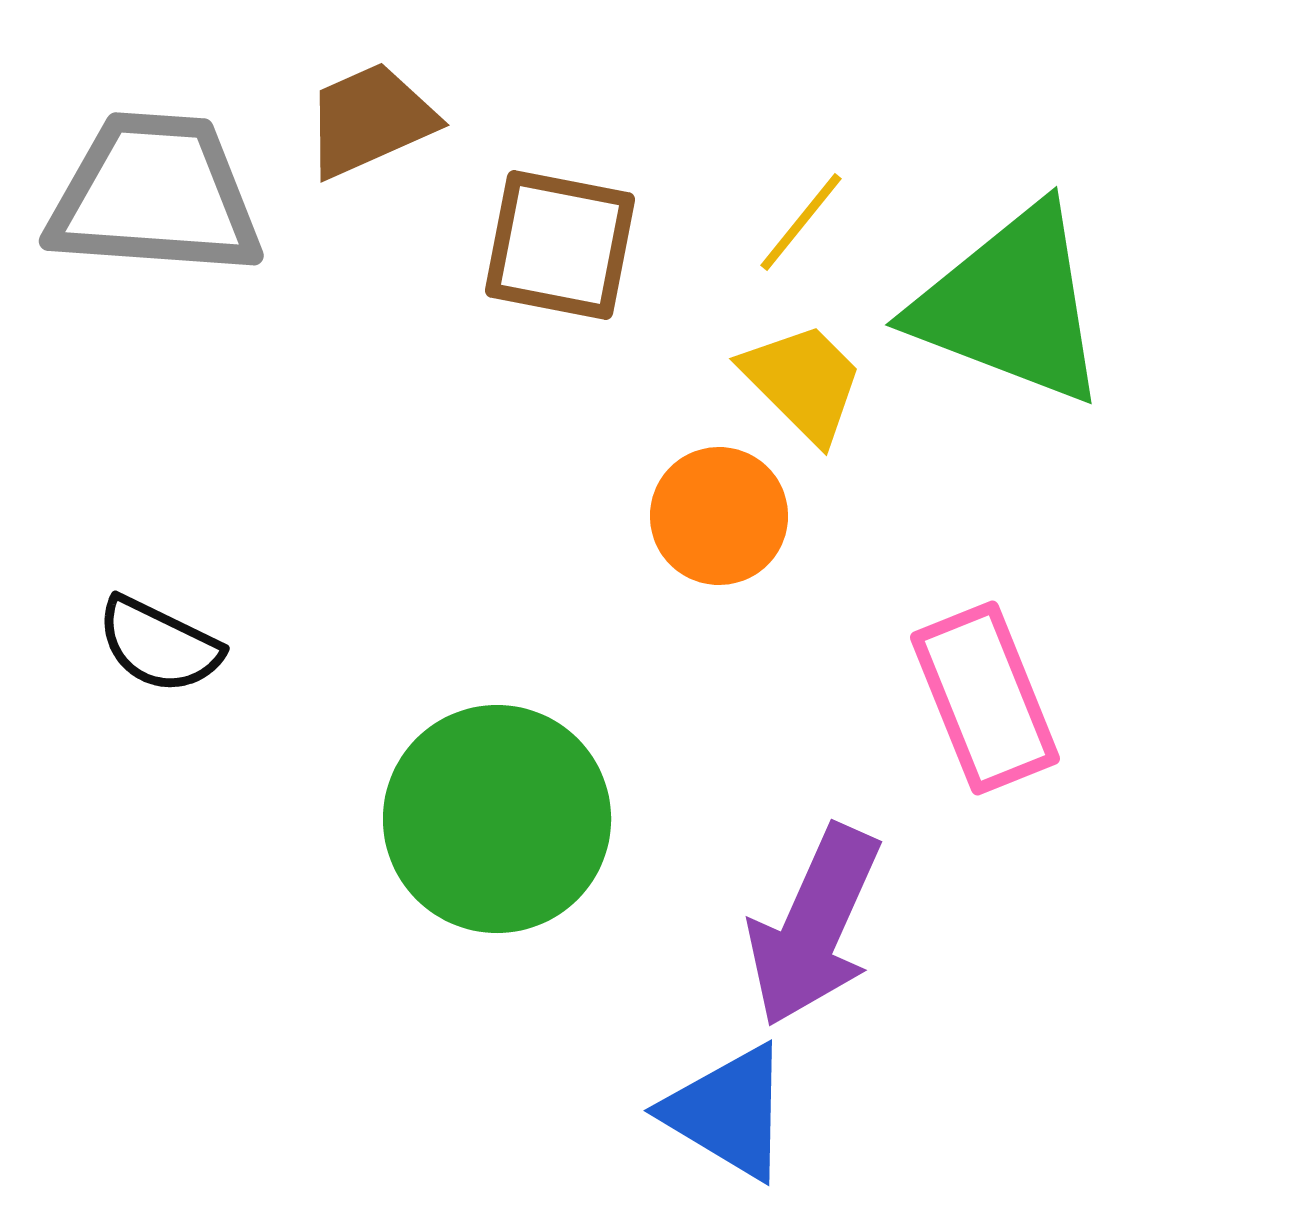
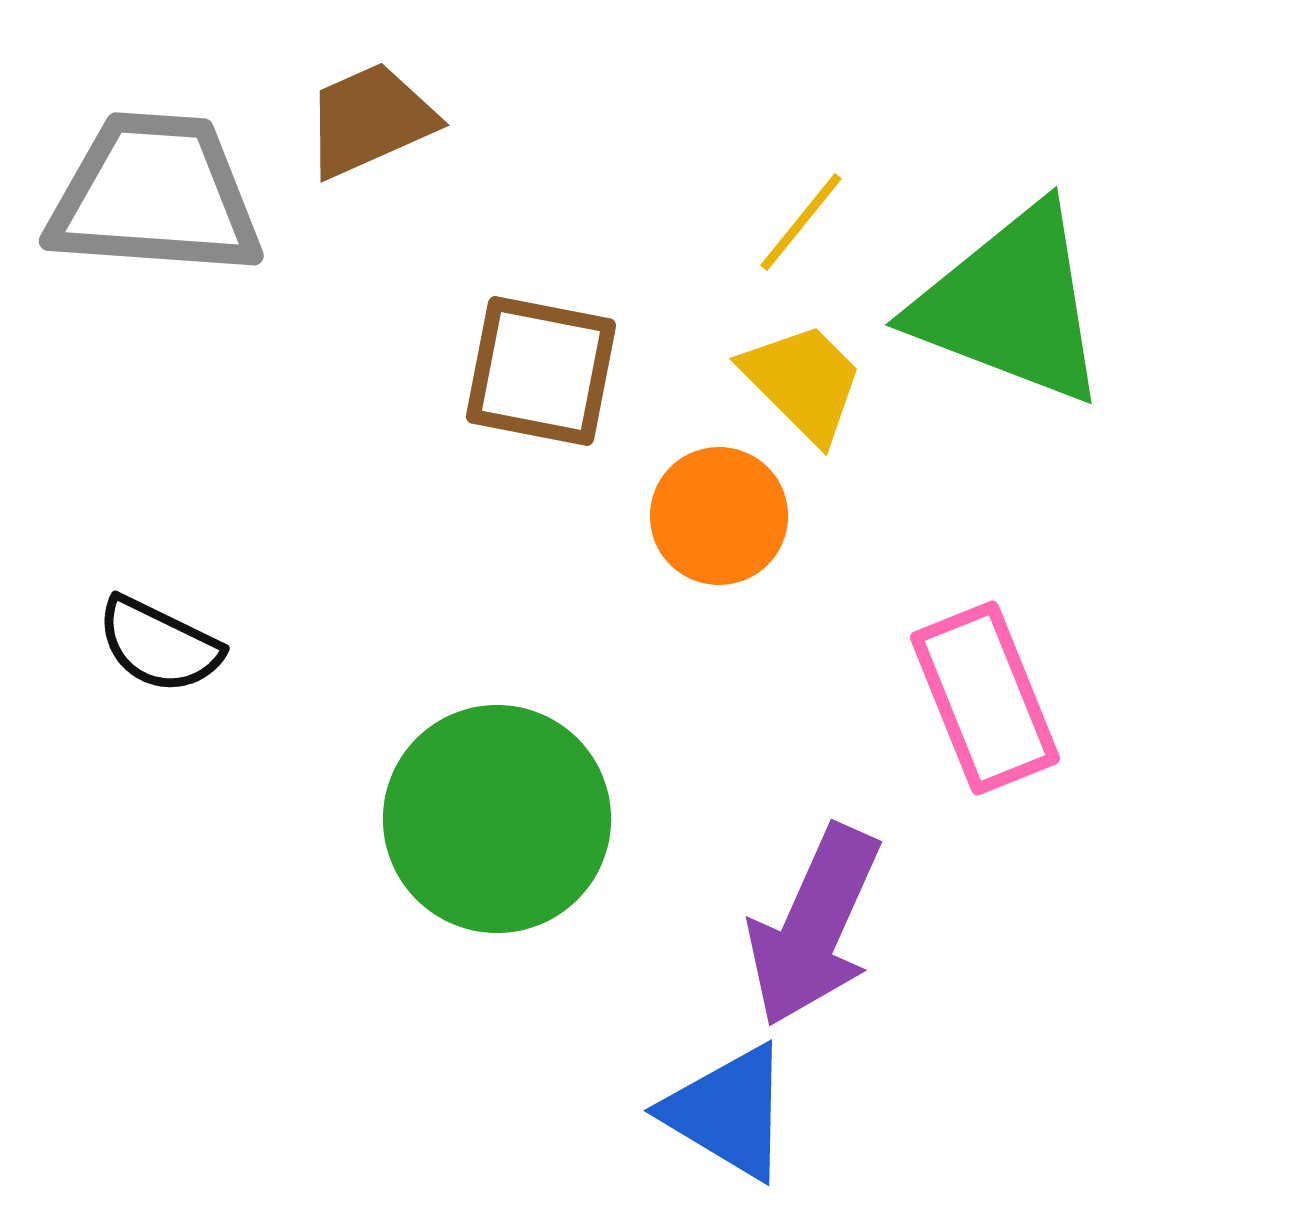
brown square: moved 19 px left, 126 px down
